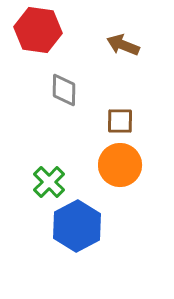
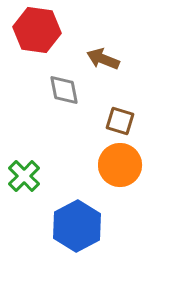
red hexagon: moved 1 px left
brown arrow: moved 20 px left, 14 px down
gray diamond: rotated 12 degrees counterclockwise
brown square: rotated 16 degrees clockwise
green cross: moved 25 px left, 6 px up
